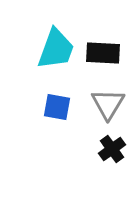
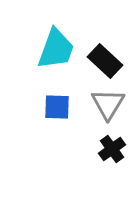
black rectangle: moved 2 px right, 8 px down; rotated 40 degrees clockwise
blue square: rotated 8 degrees counterclockwise
